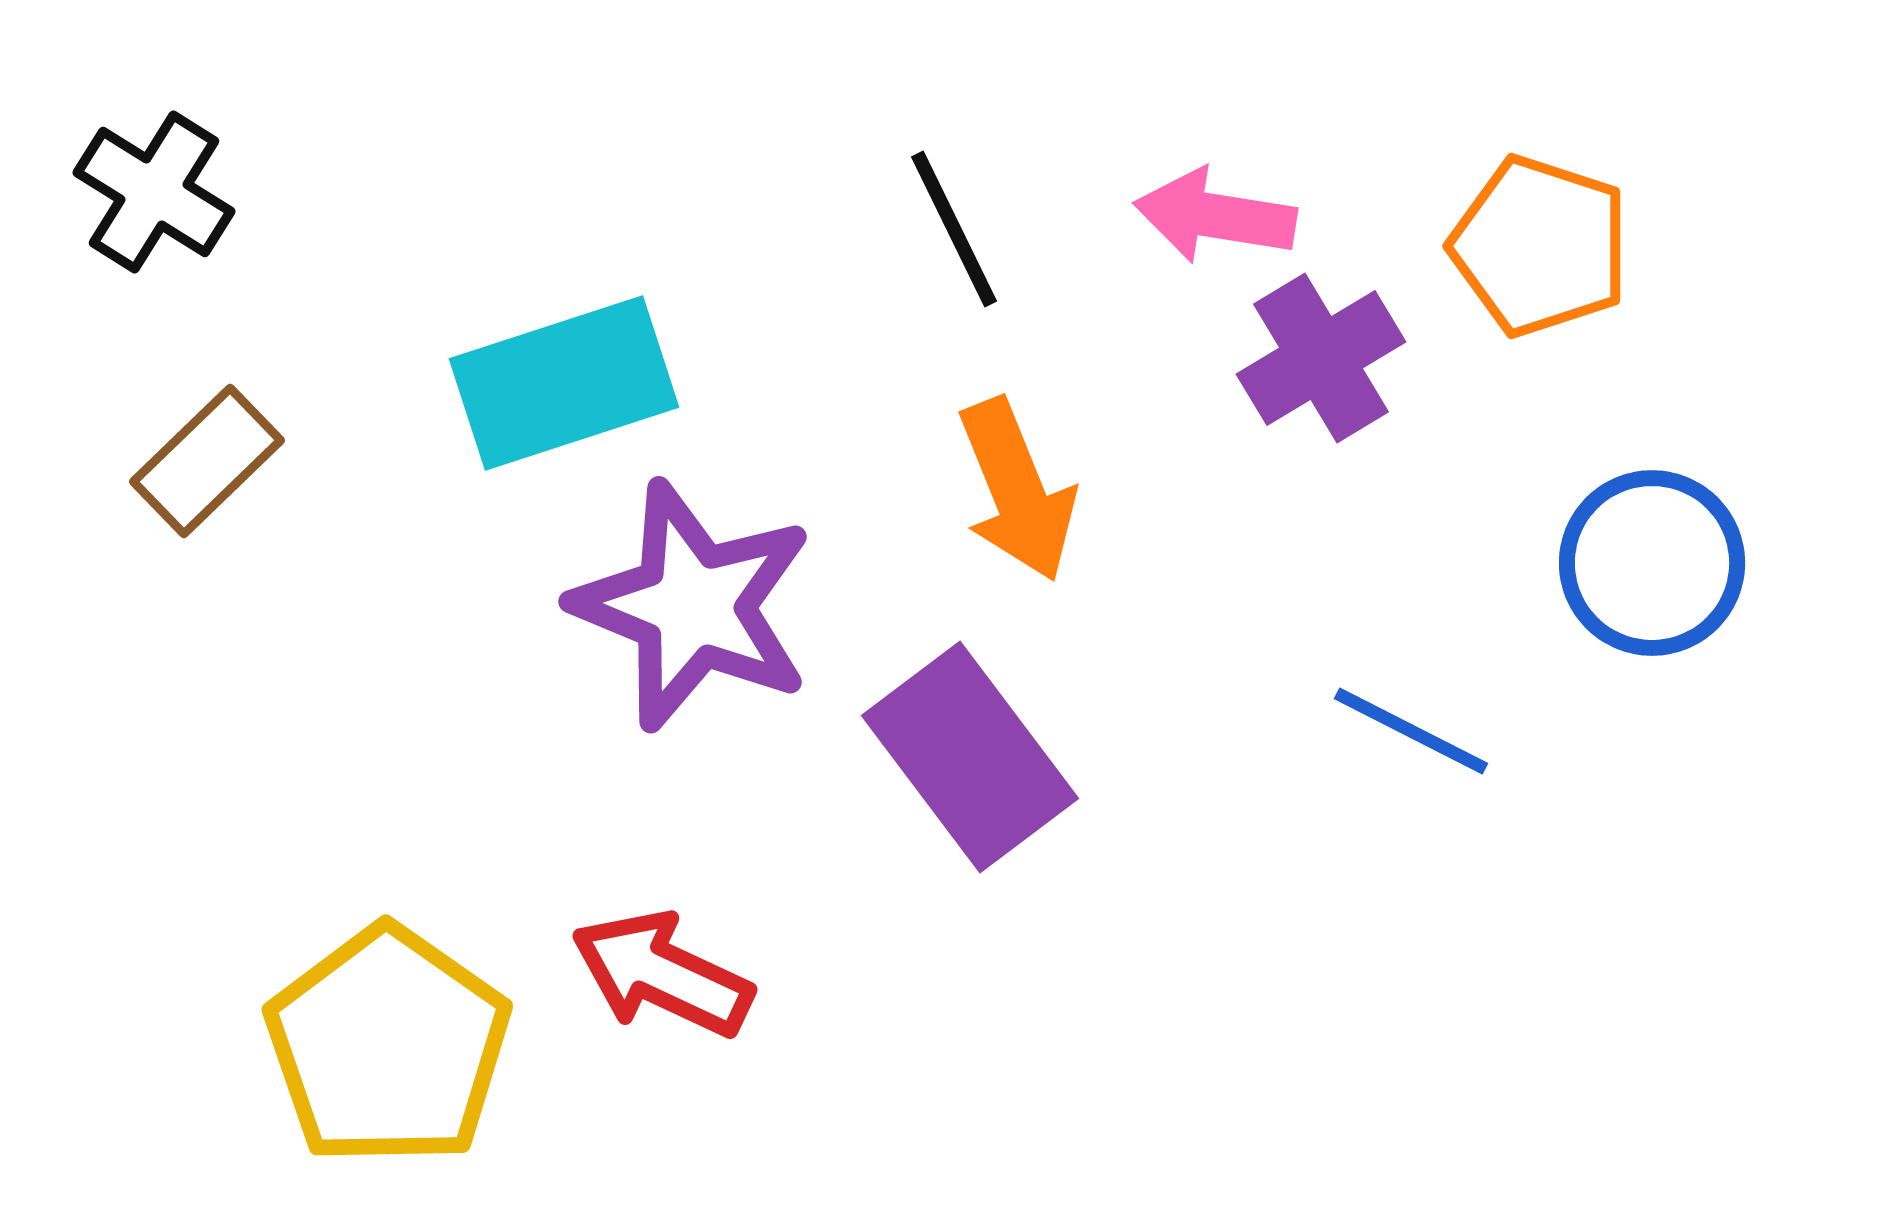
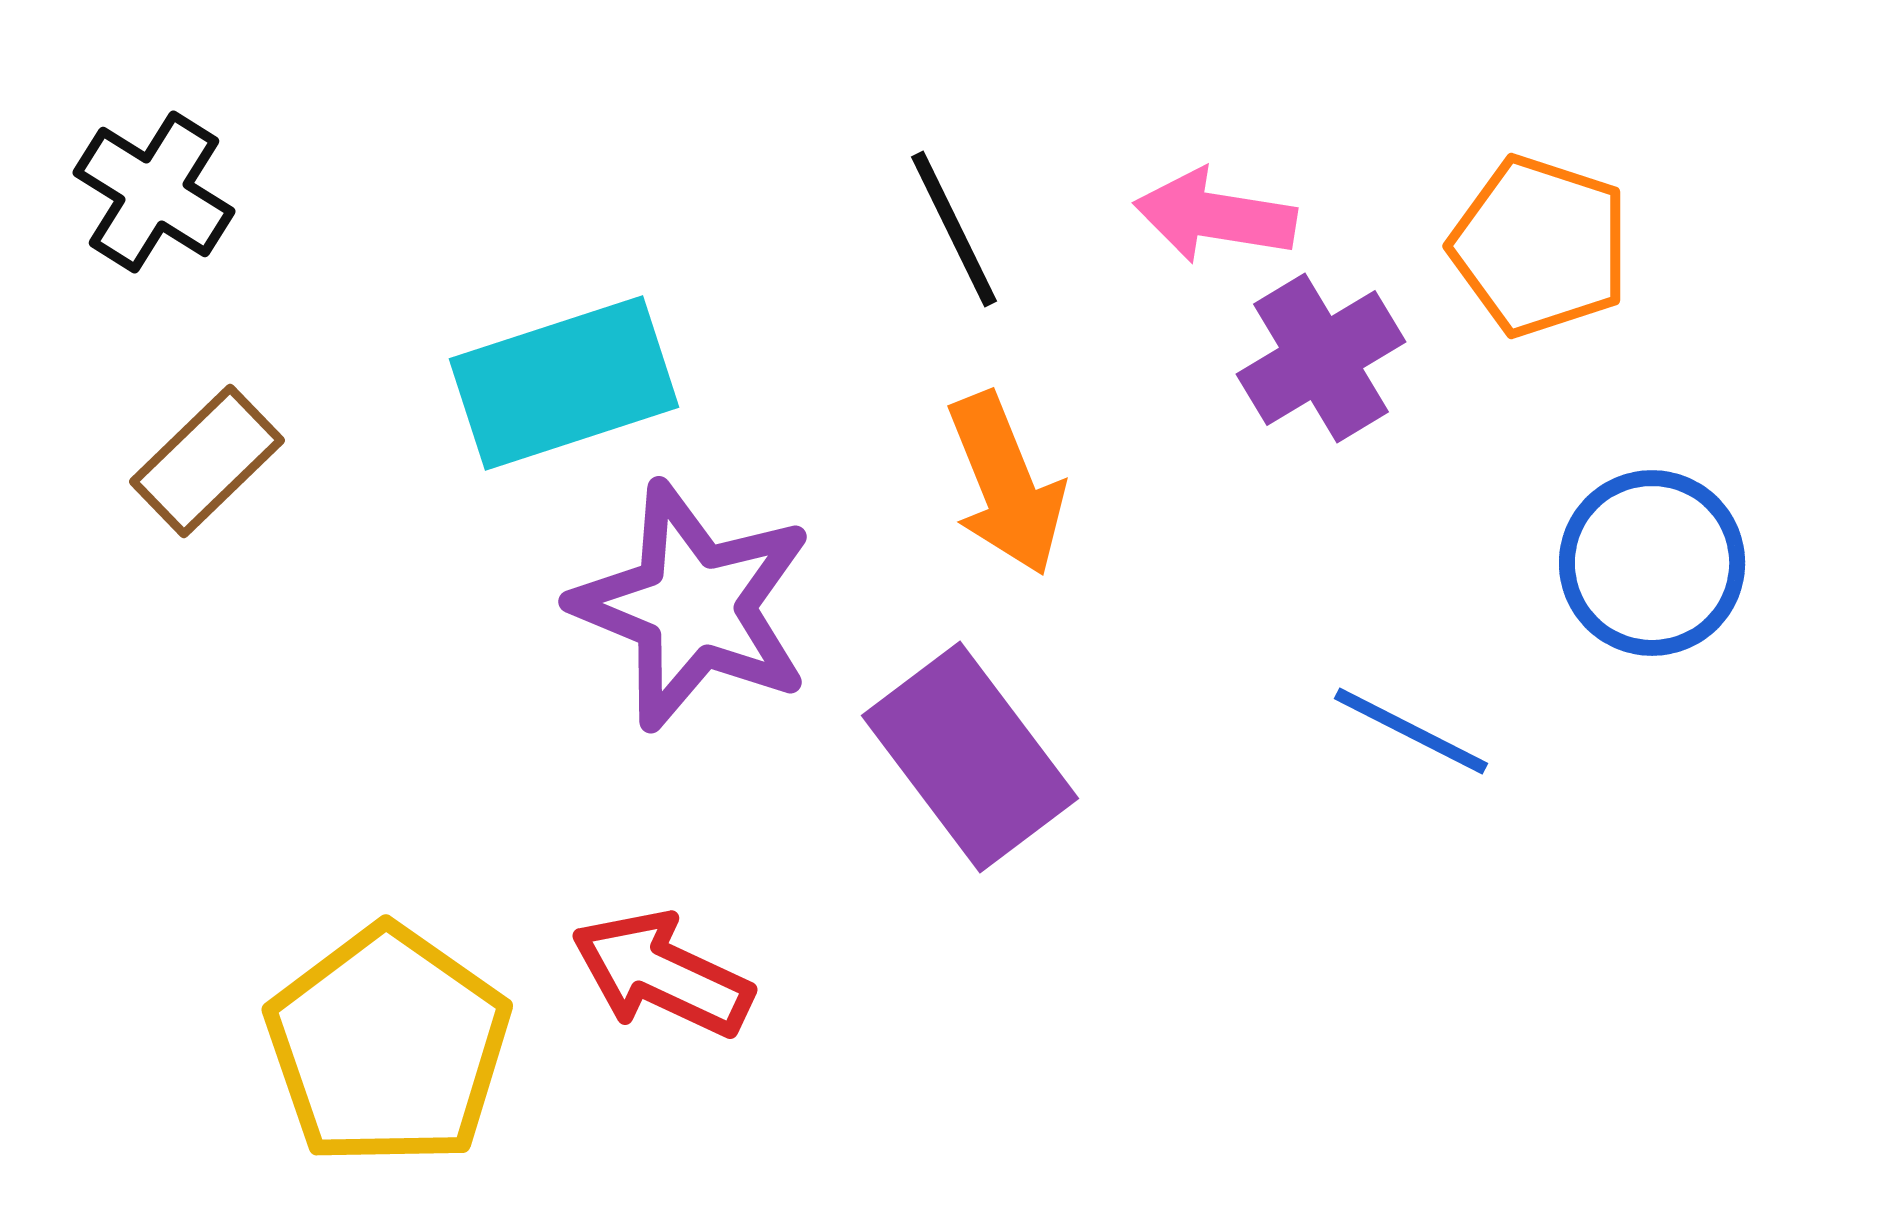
orange arrow: moved 11 px left, 6 px up
